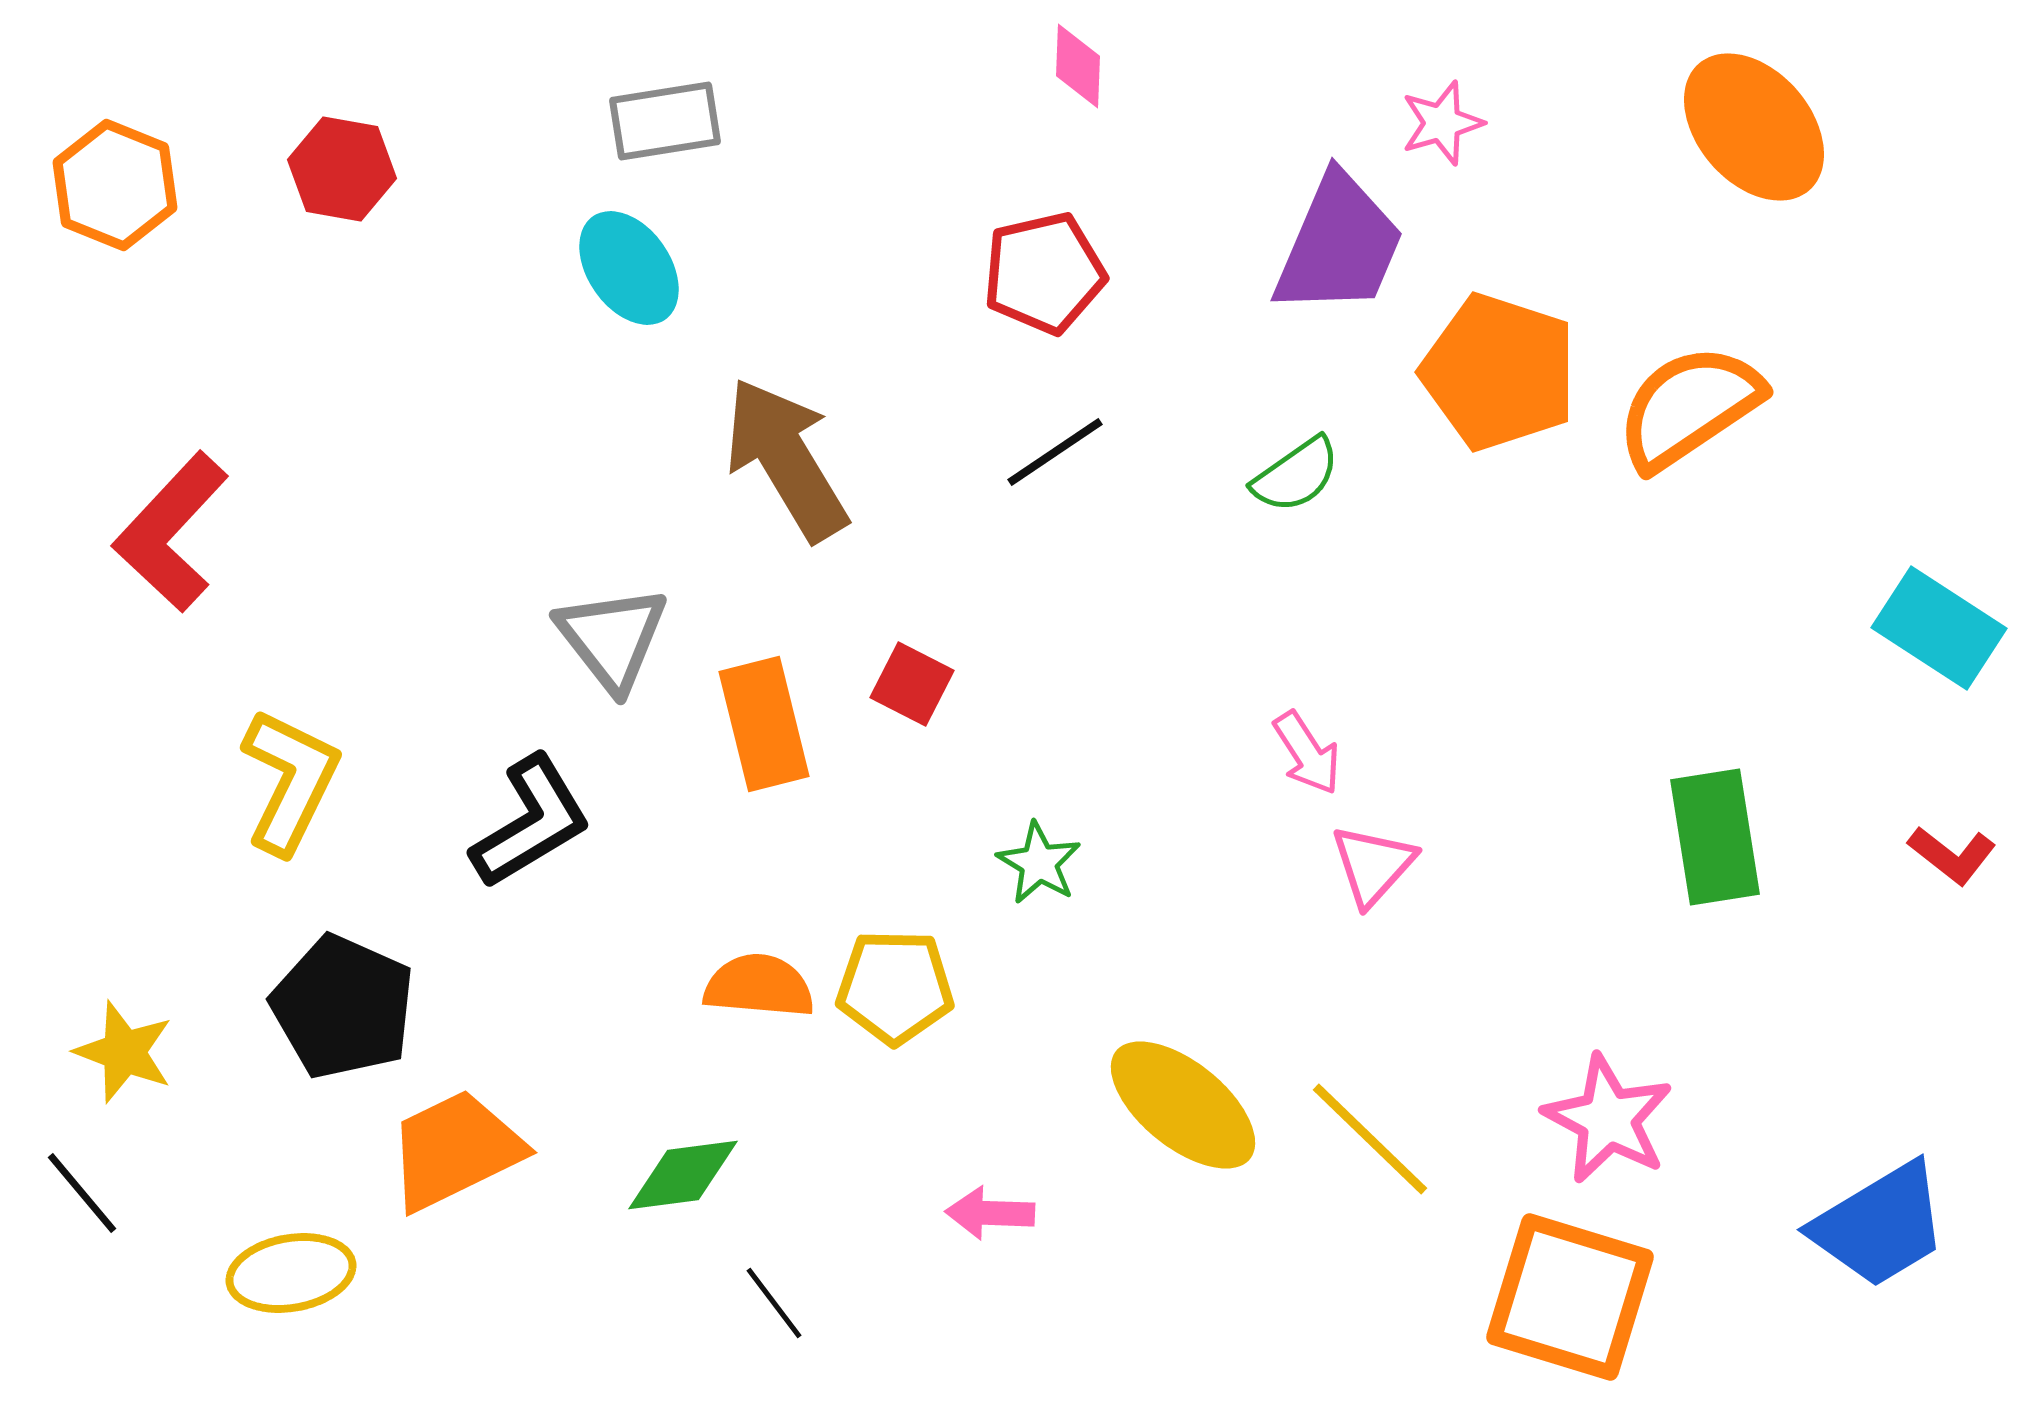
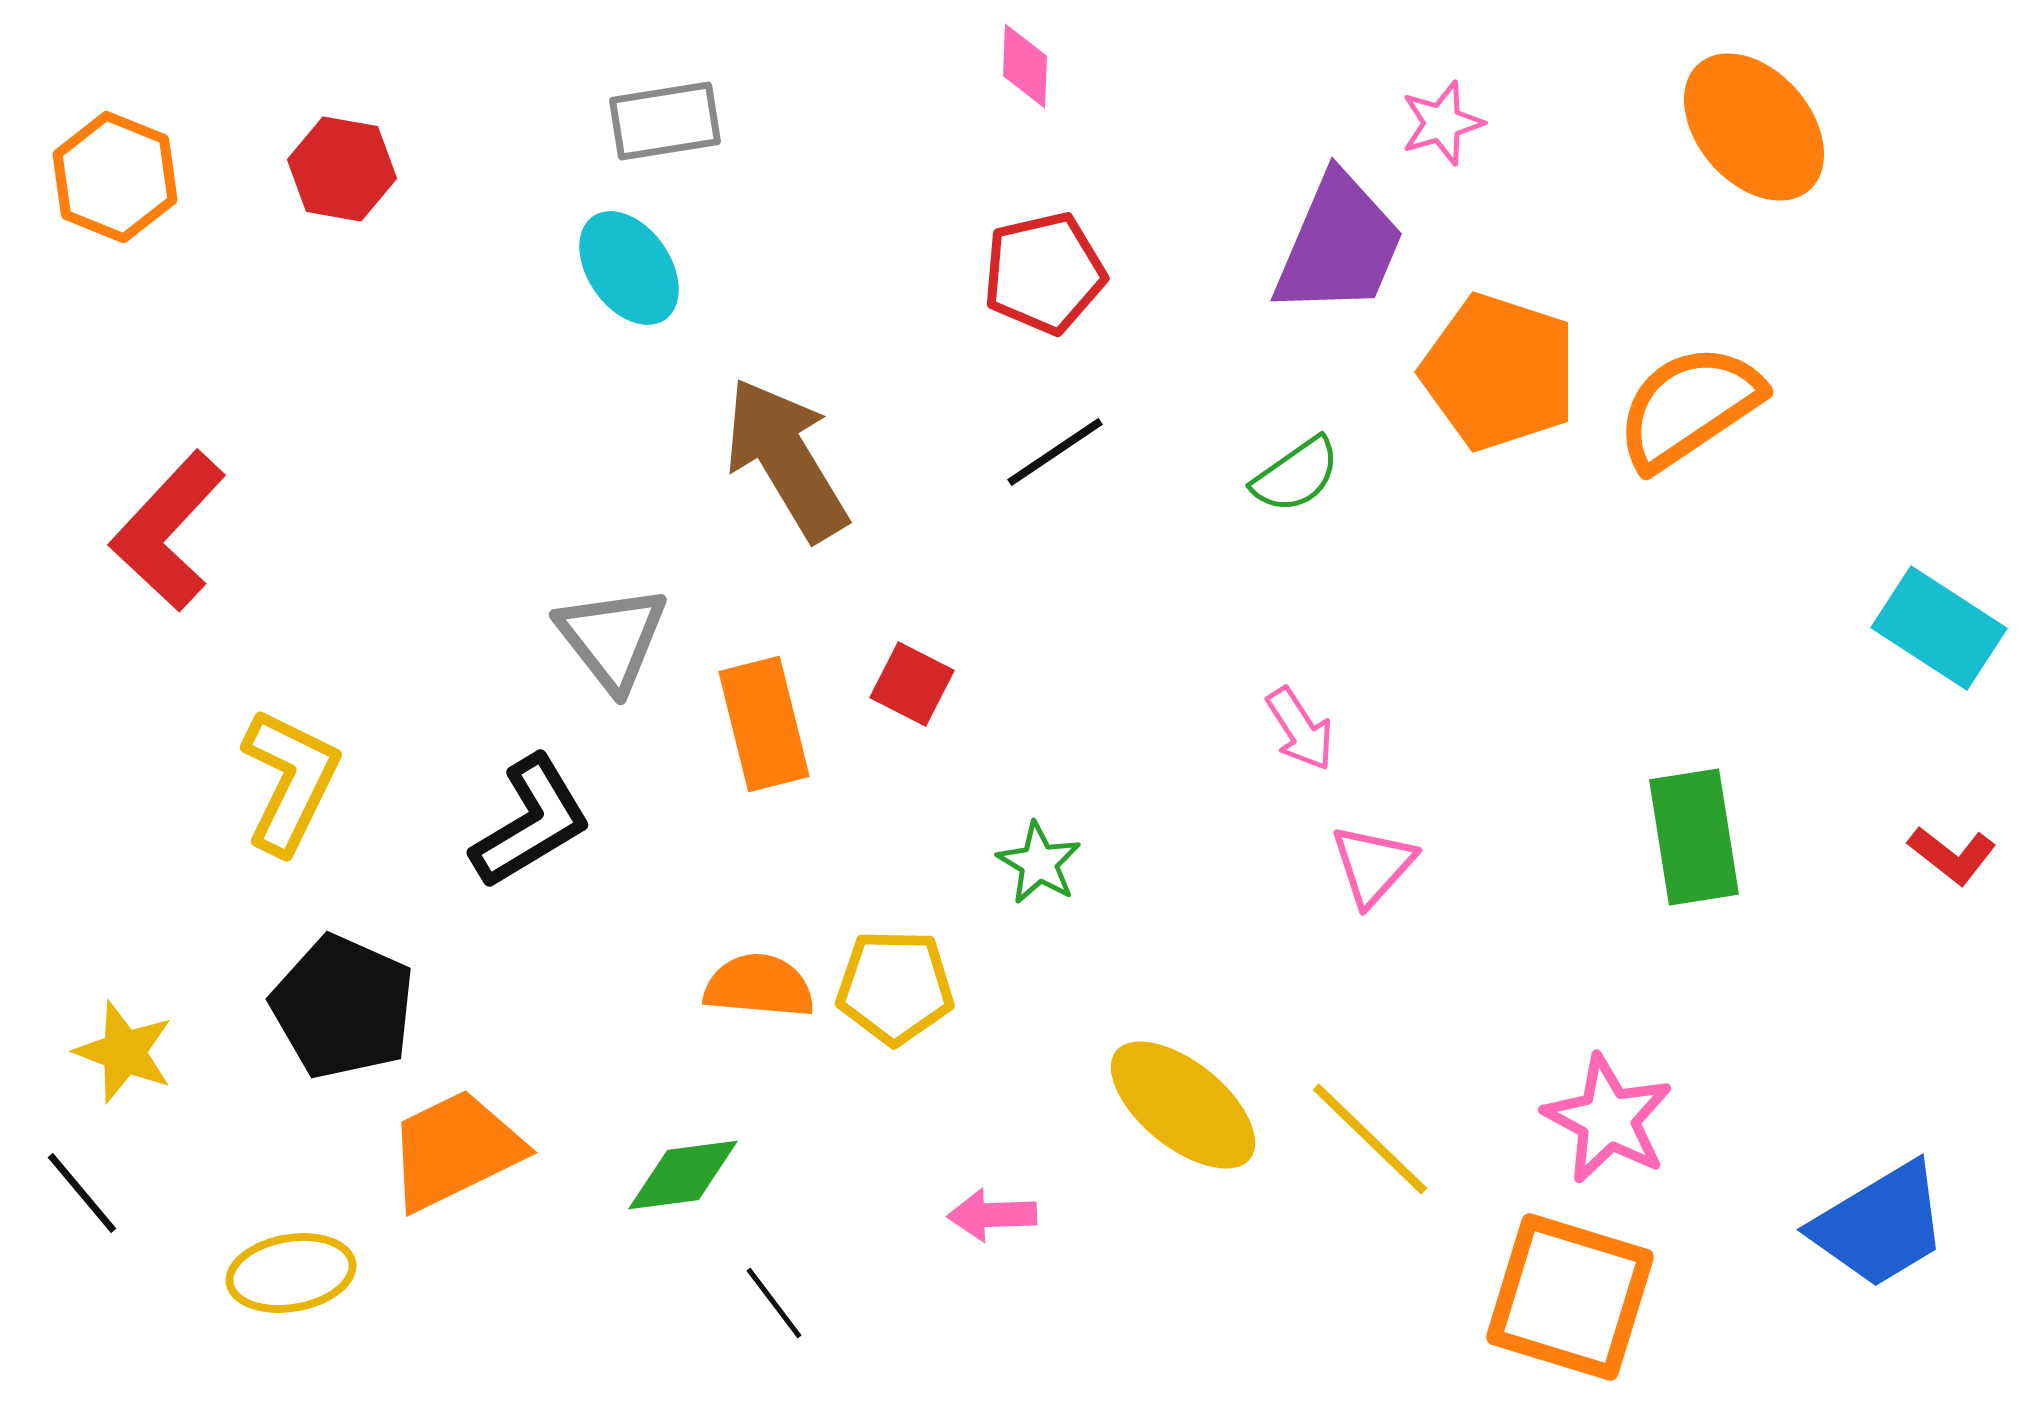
pink diamond at (1078, 66): moved 53 px left
orange hexagon at (115, 185): moved 8 px up
red L-shape at (171, 532): moved 3 px left, 1 px up
pink arrow at (1307, 753): moved 7 px left, 24 px up
green rectangle at (1715, 837): moved 21 px left
pink arrow at (990, 1213): moved 2 px right, 2 px down; rotated 4 degrees counterclockwise
